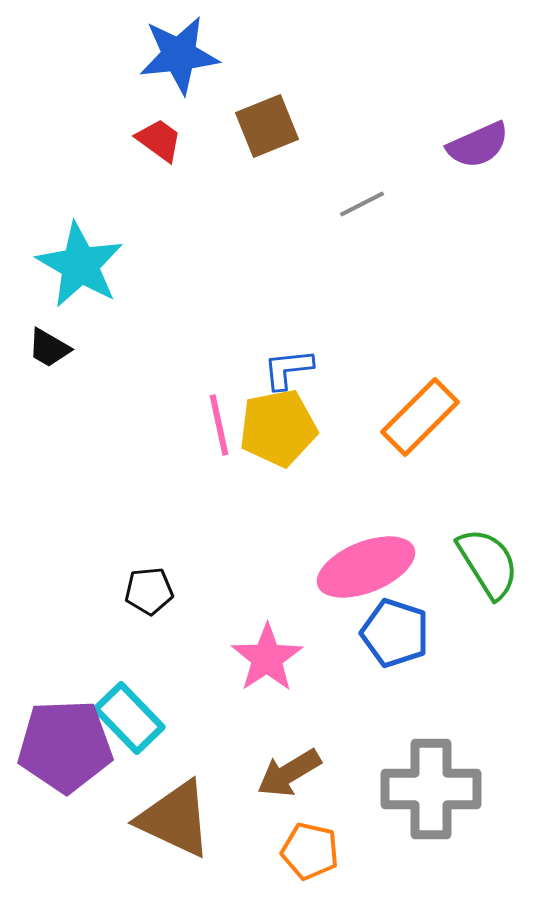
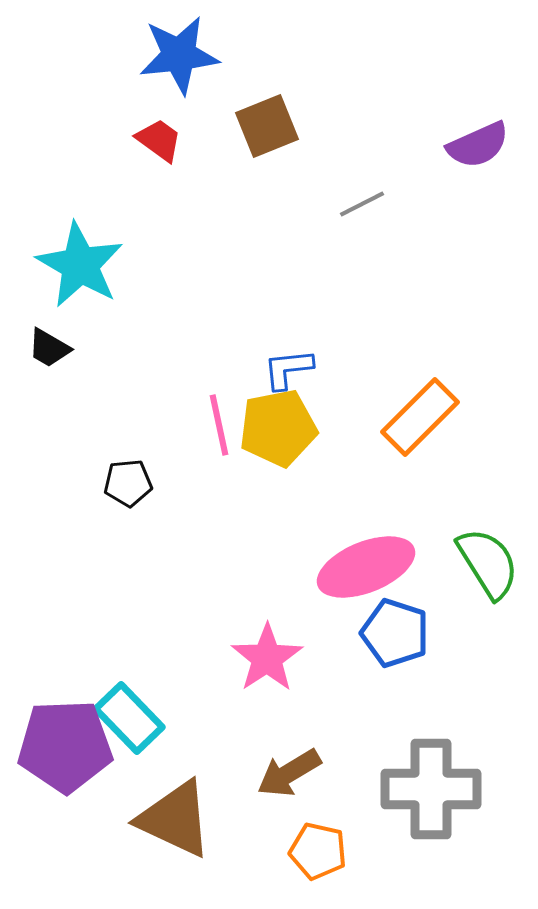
black pentagon: moved 21 px left, 108 px up
orange pentagon: moved 8 px right
